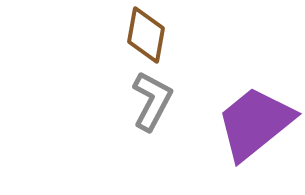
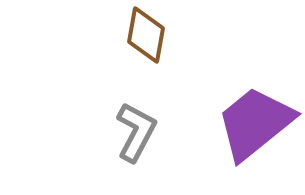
gray L-shape: moved 16 px left, 31 px down
